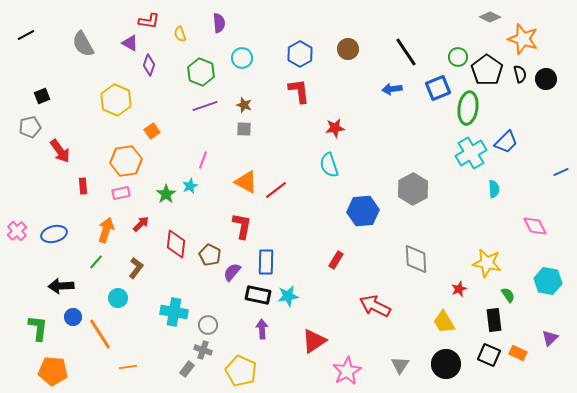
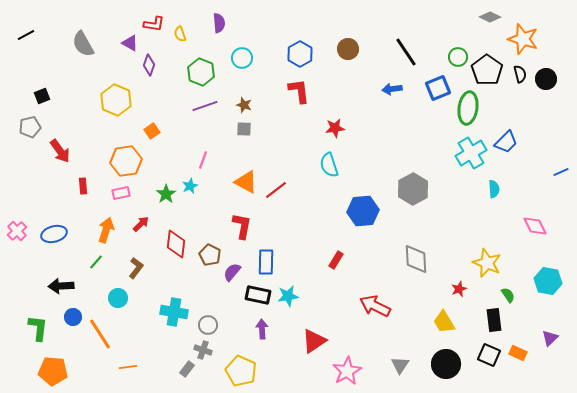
red L-shape at (149, 21): moved 5 px right, 3 px down
yellow star at (487, 263): rotated 12 degrees clockwise
